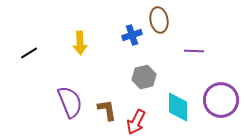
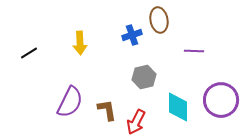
purple semicircle: rotated 48 degrees clockwise
